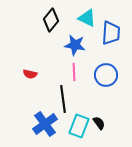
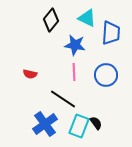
black line: rotated 48 degrees counterclockwise
black semicircle: moved 3 px left
